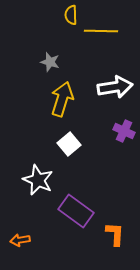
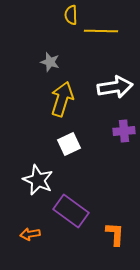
purple cross: rotated 30 degrees counterclockwise
white square: rotated 15 degrees clockwise
purple rectangle: moved 5 px left
orange arrow: moved 10 px right, 6 px up
